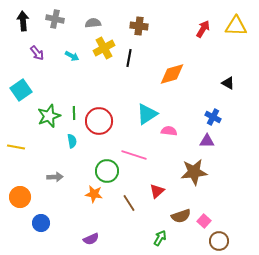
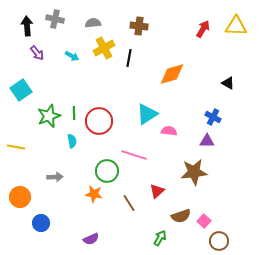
black arrow: moved 4 px right, 5 px down
